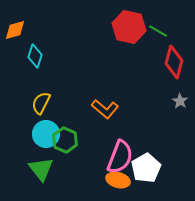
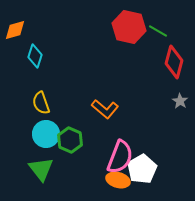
yellow semicircle: rotated 45 degrees counterclockwise
green hexagon: moved 5 px right
white pentagon: moved 4 px left, 1 px down
